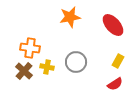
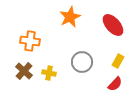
orange star: rotated 15 degrees counterclockwise
orange cross: moved 7 px up
gray circle: moved 6 px right
yellow cross: moved 2 px right, 6 px down
red semicircle: rotated 14 degrees counterclockwise
